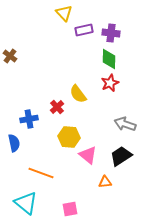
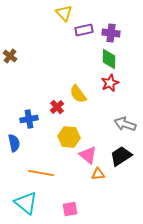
orange line: rotated 10 degrees counterclockwise
orange triangle: moved 7 px left, 8 px up
